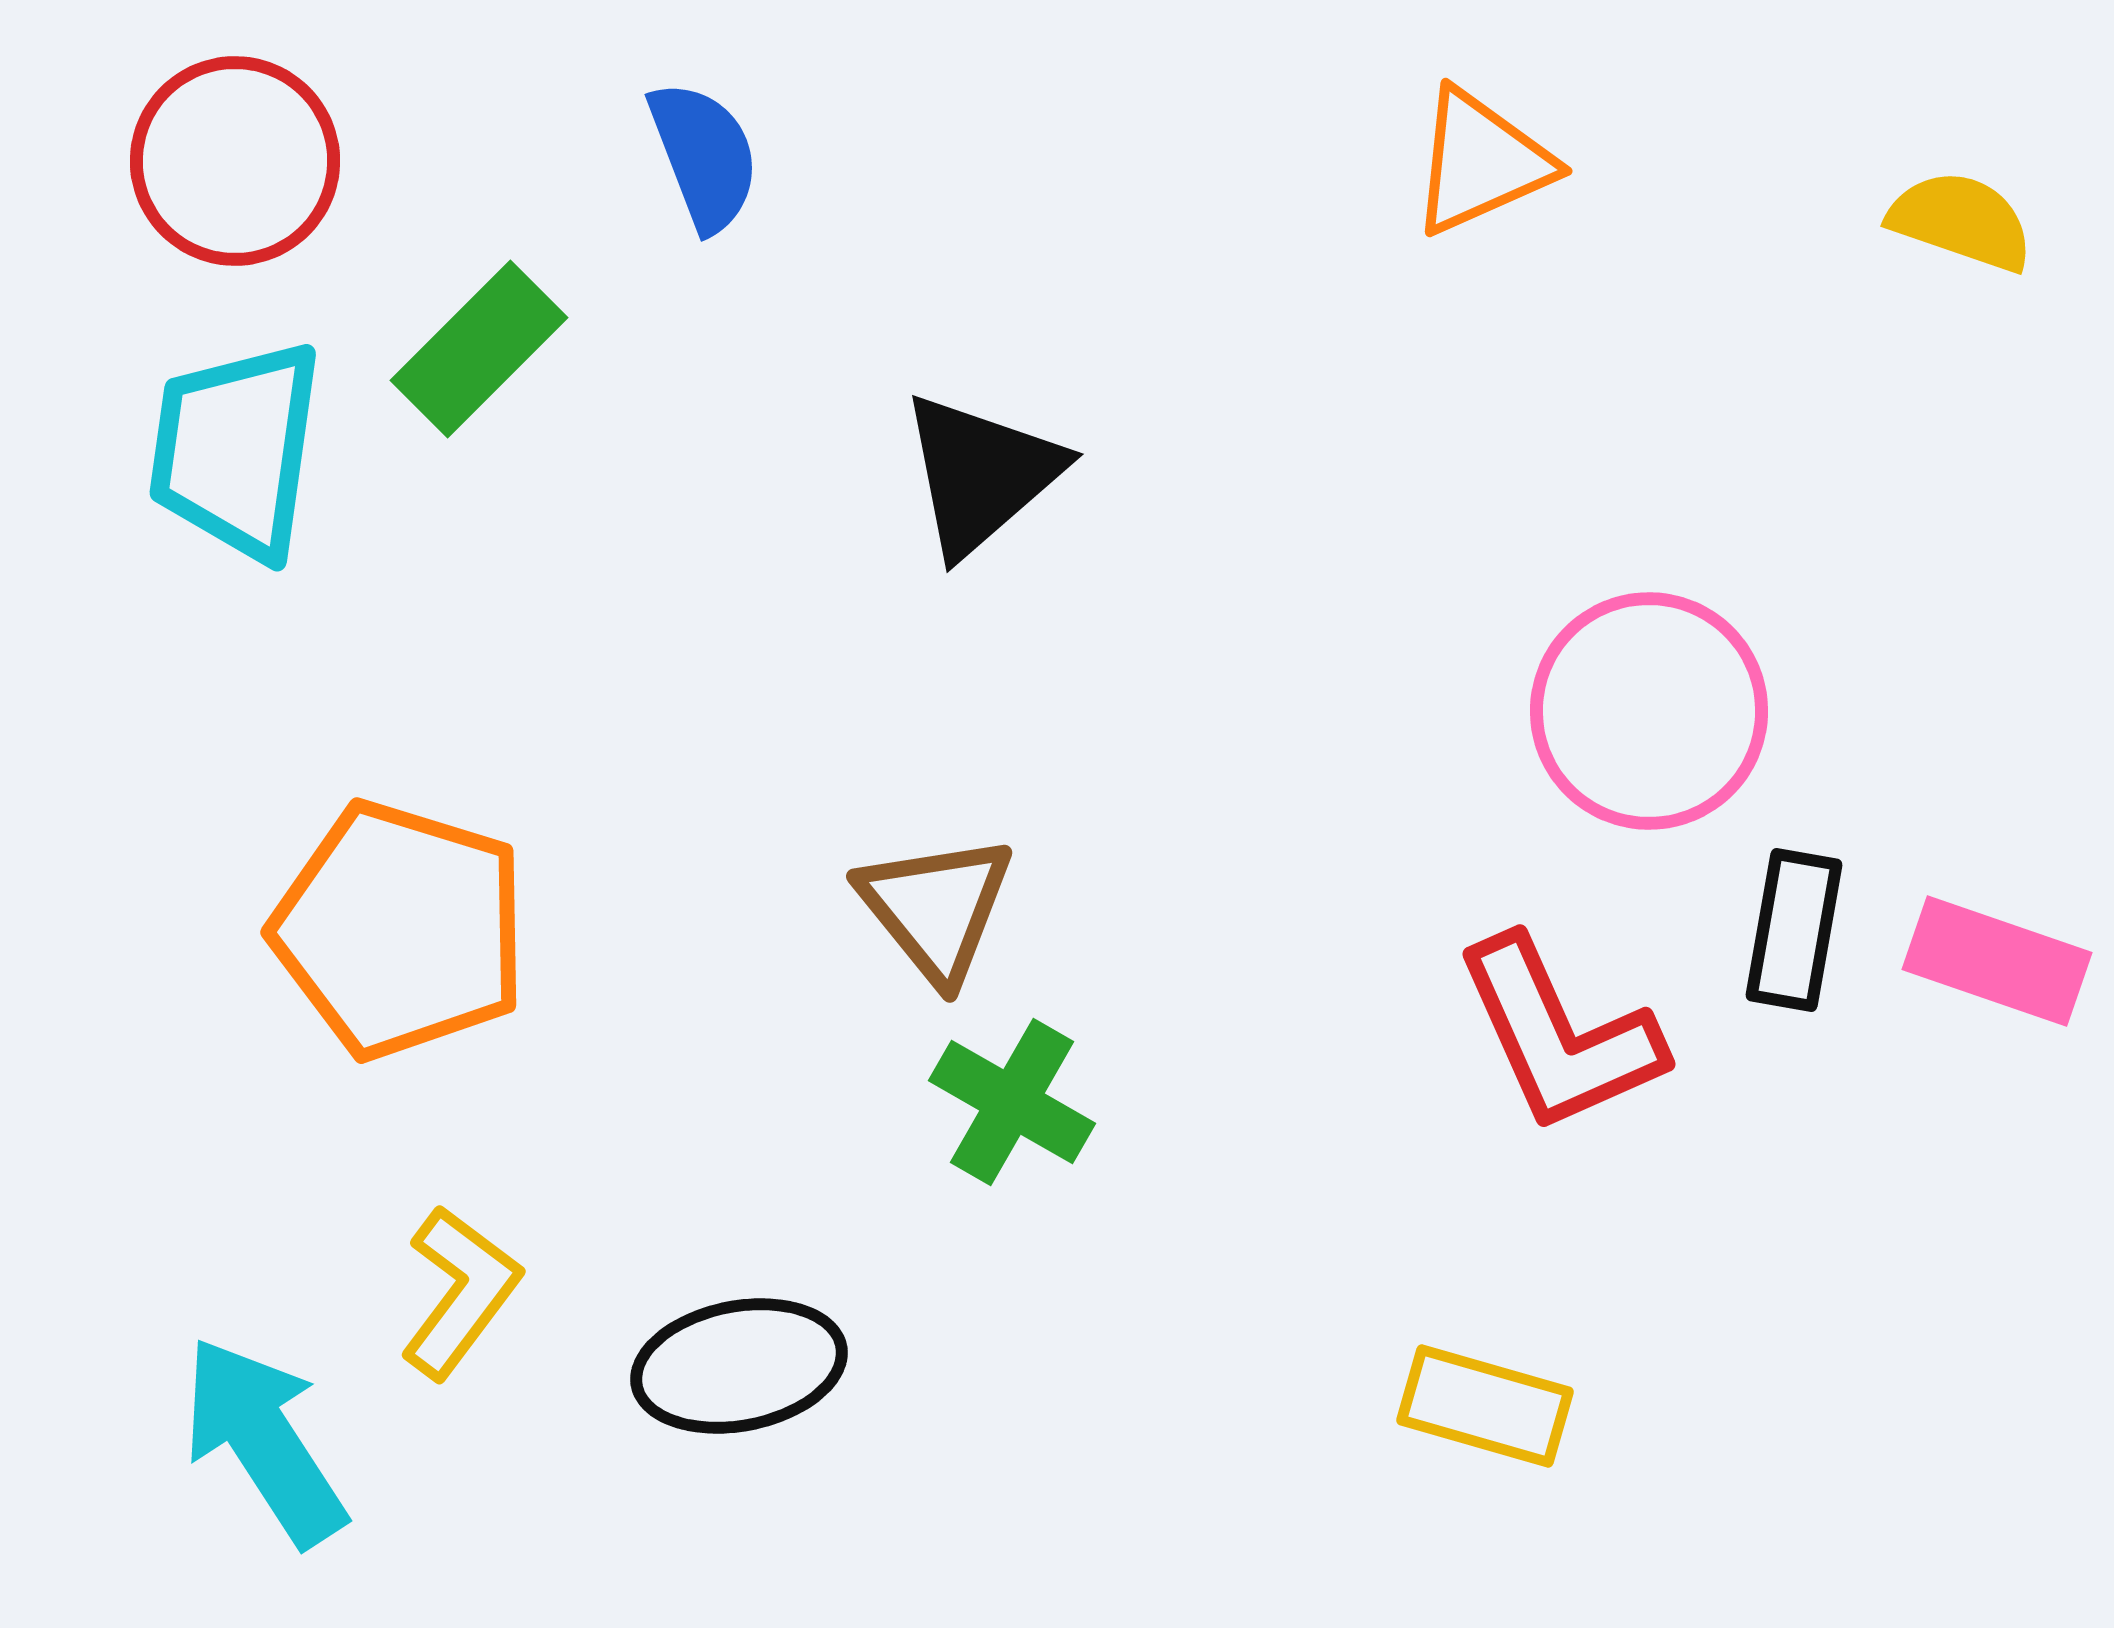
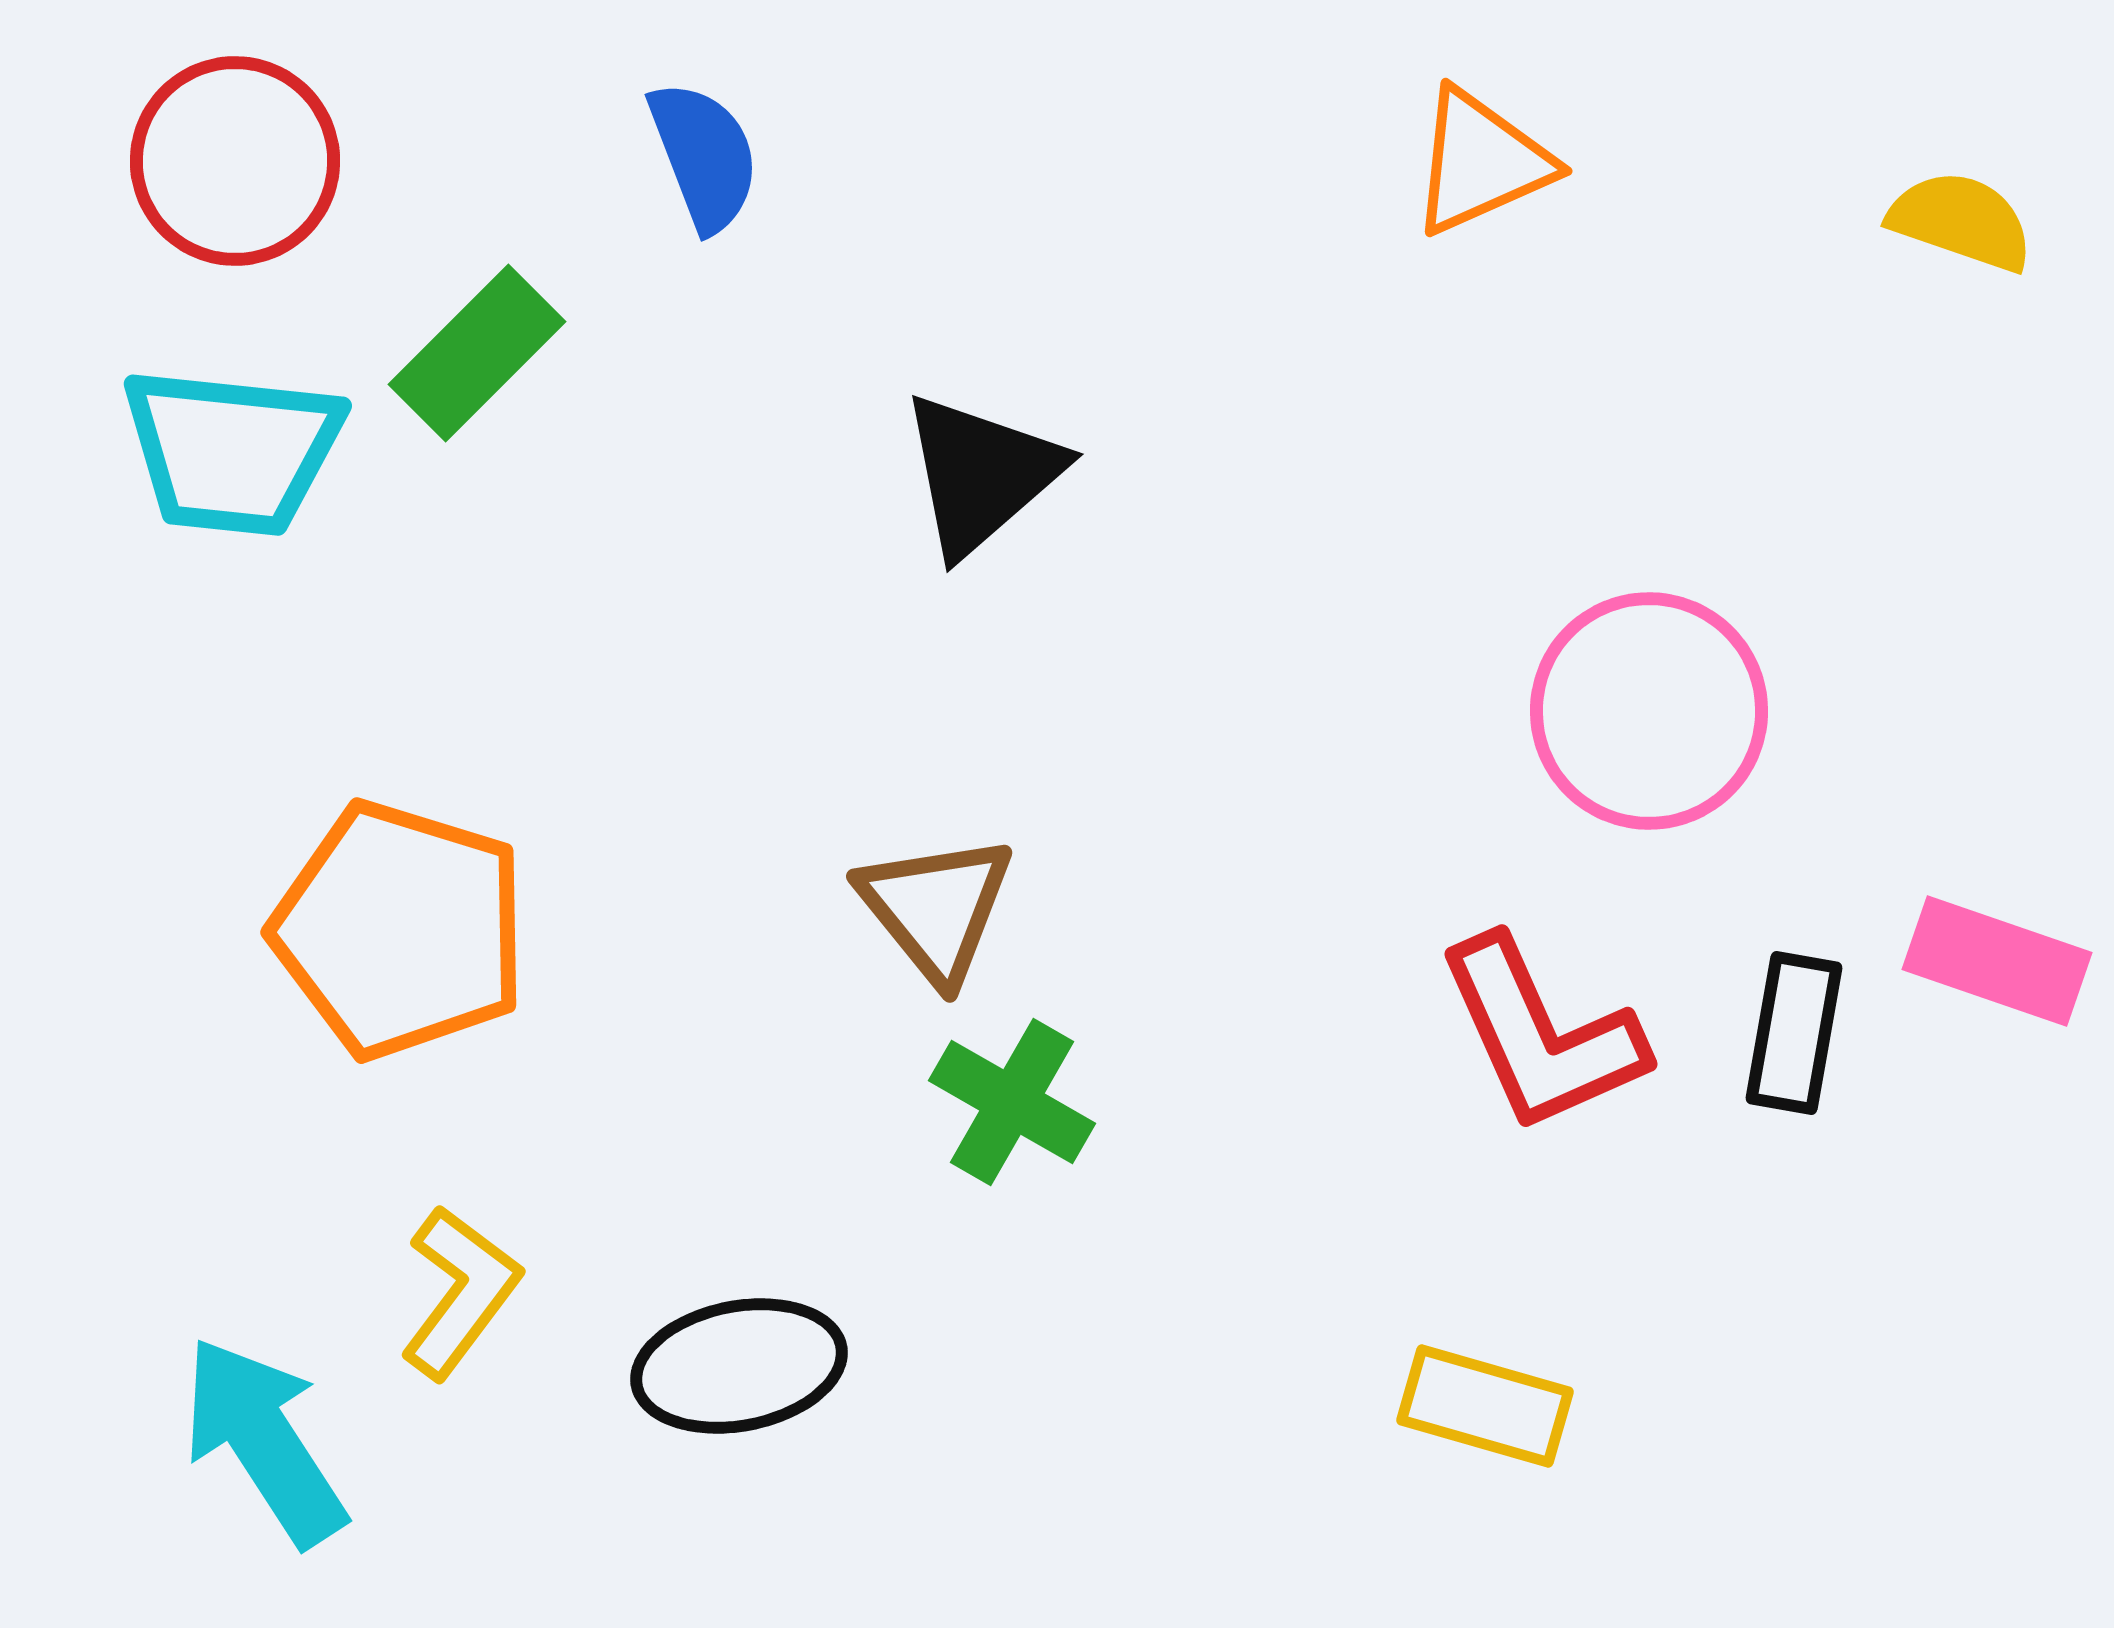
green rectangle: moved 2 px left, 4 px down
cyan trapezoid: moved 4 px left, 1 px down; rotated 92 degrees counterclockwise
black rectangle: moved 103 px down
red L-shape: moved 18 px left
